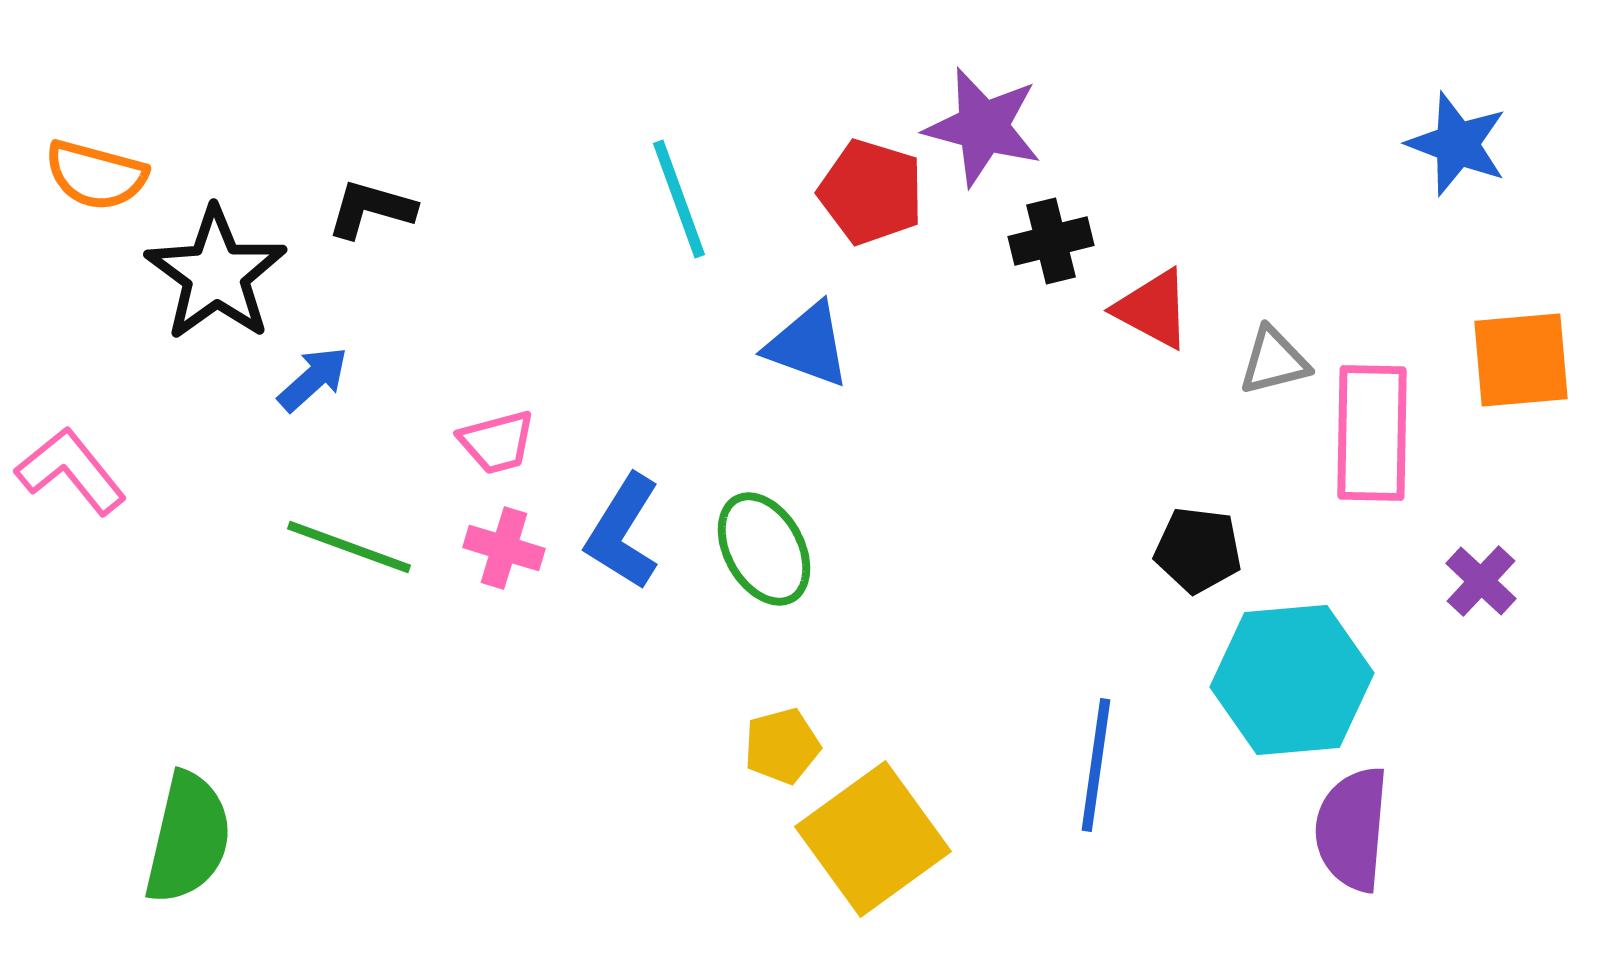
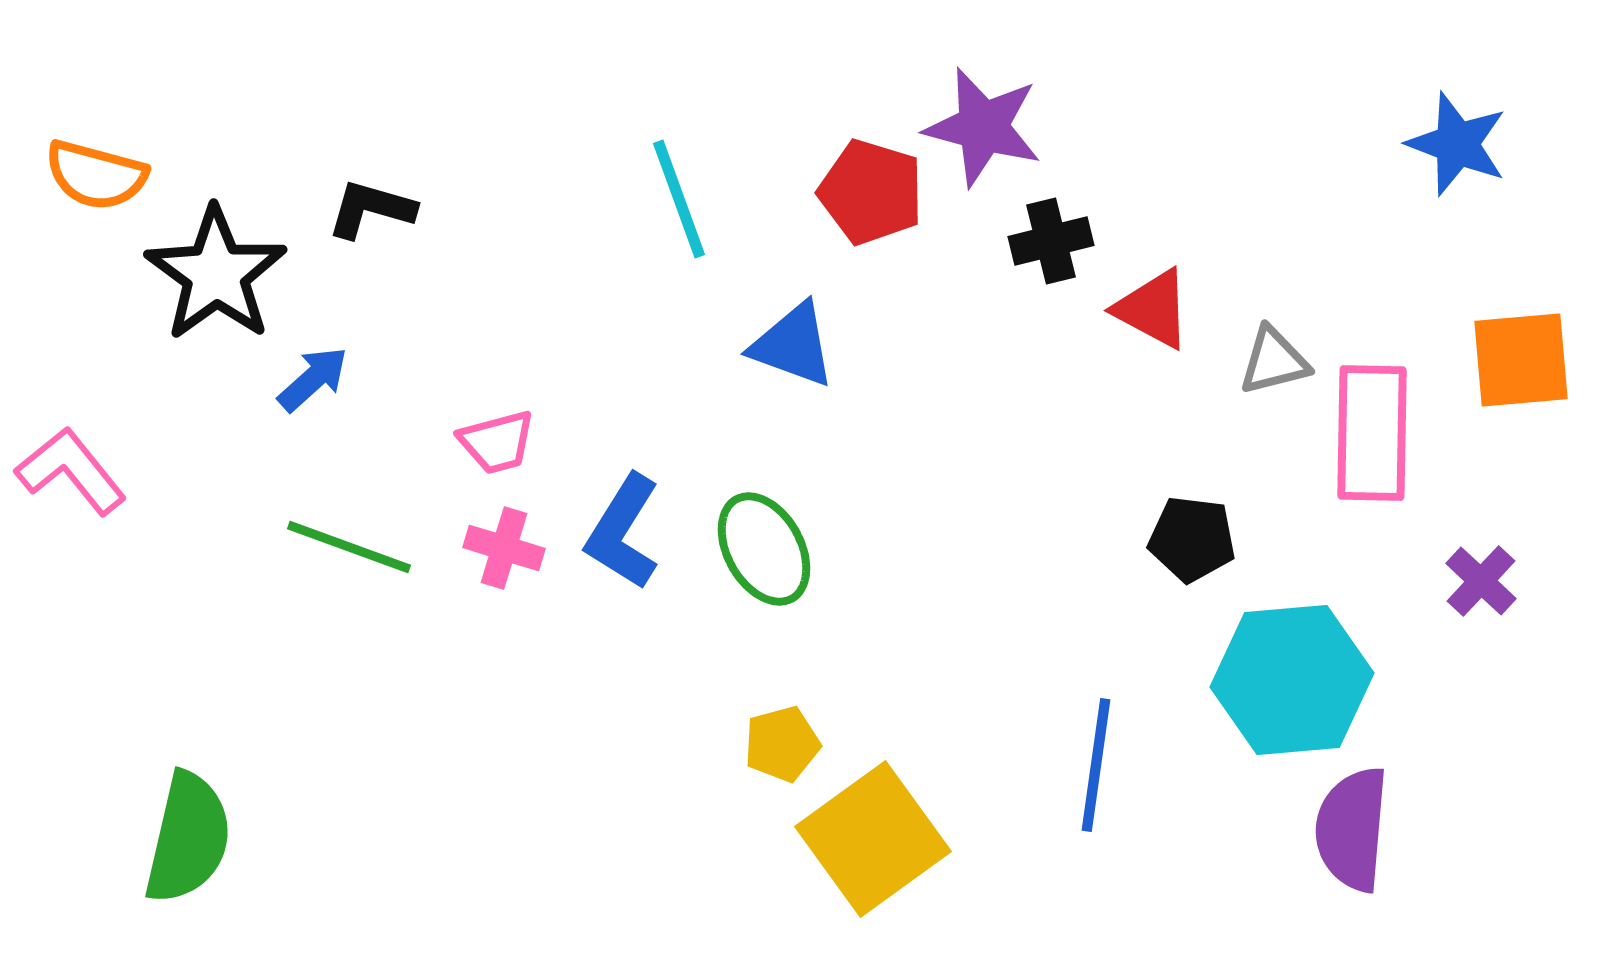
blue triangle: moved 15 px left
black pentagon: moved 6 px left, 11 px up
yellow pentagon: moved 2 px up
